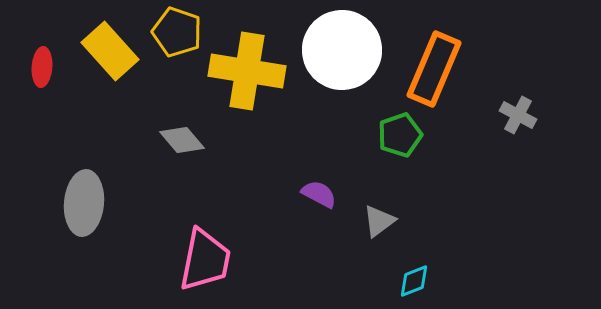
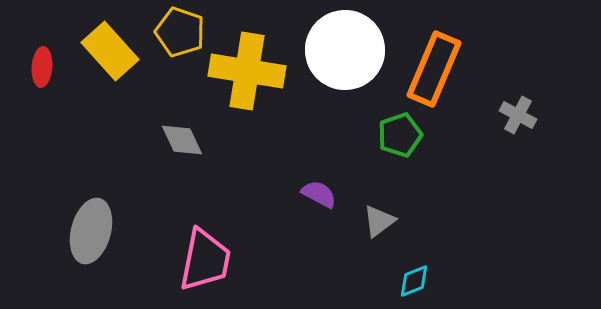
yellow pentagon: moved 3 px right
white circle: moved 3 px right
gray diamond: rotated 15 degrees clockwise
gray ellipse: moved 7 px right, 28 px down; rotated 10 degrees clockwise
